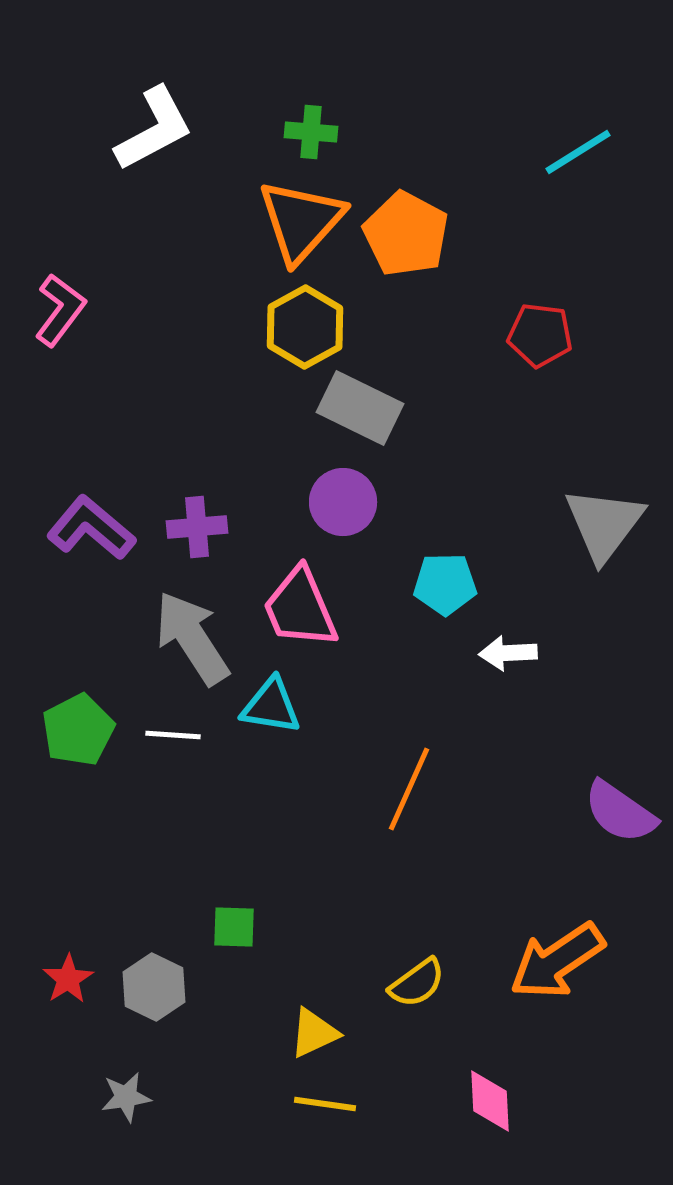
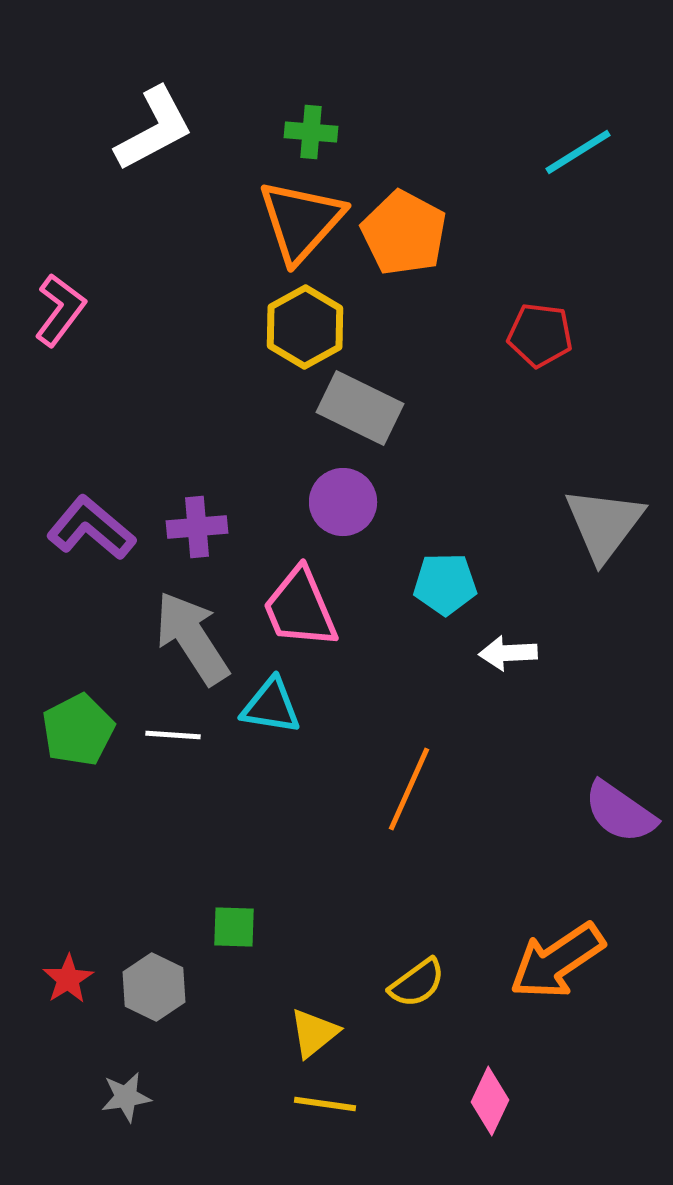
orange pentagon: moved 2 px left, 1 px up
yellow triangle: rotated 14 degrees counterclockwise
pink diamond: rotated 28 degrees clockwise
